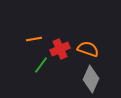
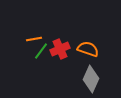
green line: moved 14 px up
